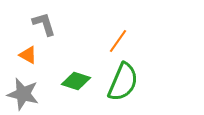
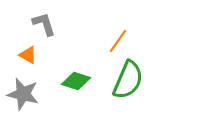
green semicircle: moved 5 px right, 2 px up
